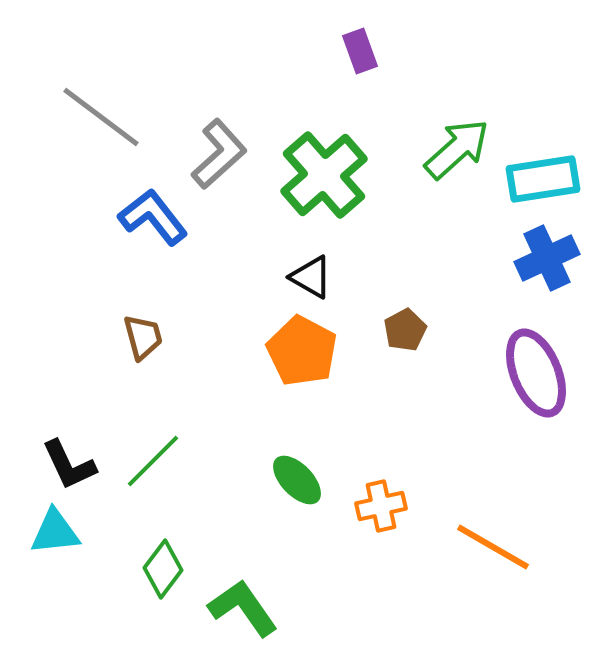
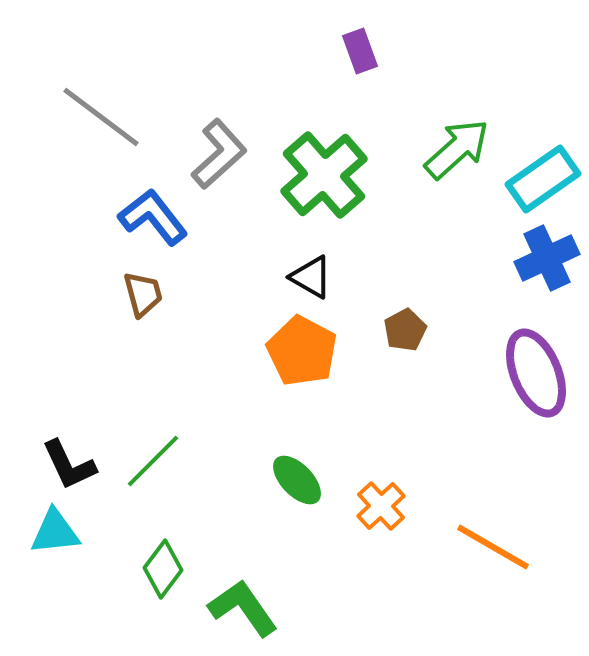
cyan rectangle: rotated 26 degrees counterclockwise
brown trapezoid: moved 43 px up
orange cross: rotated 30 degrees counterclockwise
